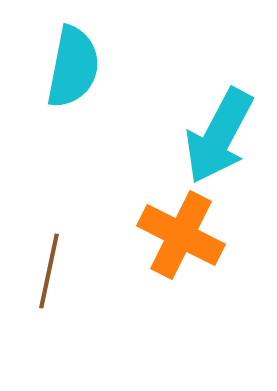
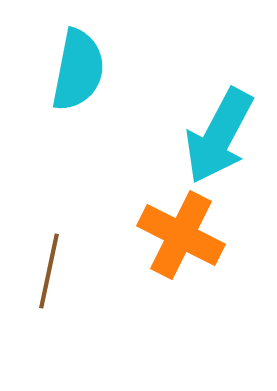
cyan semicircle: moved 5 px right, 3 px down
